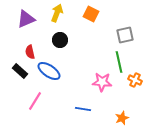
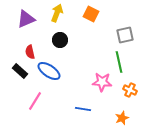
orange cross: moved 5 px left, 10 px down
